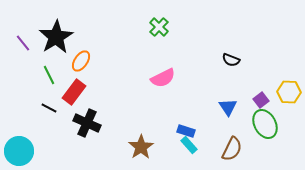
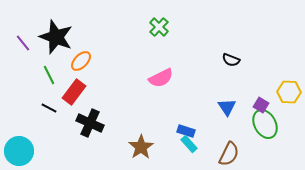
black star: rotated 20 degrees counterclockwise
orange ellipse: rotated 10 degrees clockwise
pink semicircle: moved 2 px left
purple square: moved 5 px down; rotated 21 degrees counterclockwise
blue triangle: moved 1 px left
black cross: moved 3 px right
cyan rectangle: moved 1 px up
brown semicircle: moved 3 px left, 5 px down
